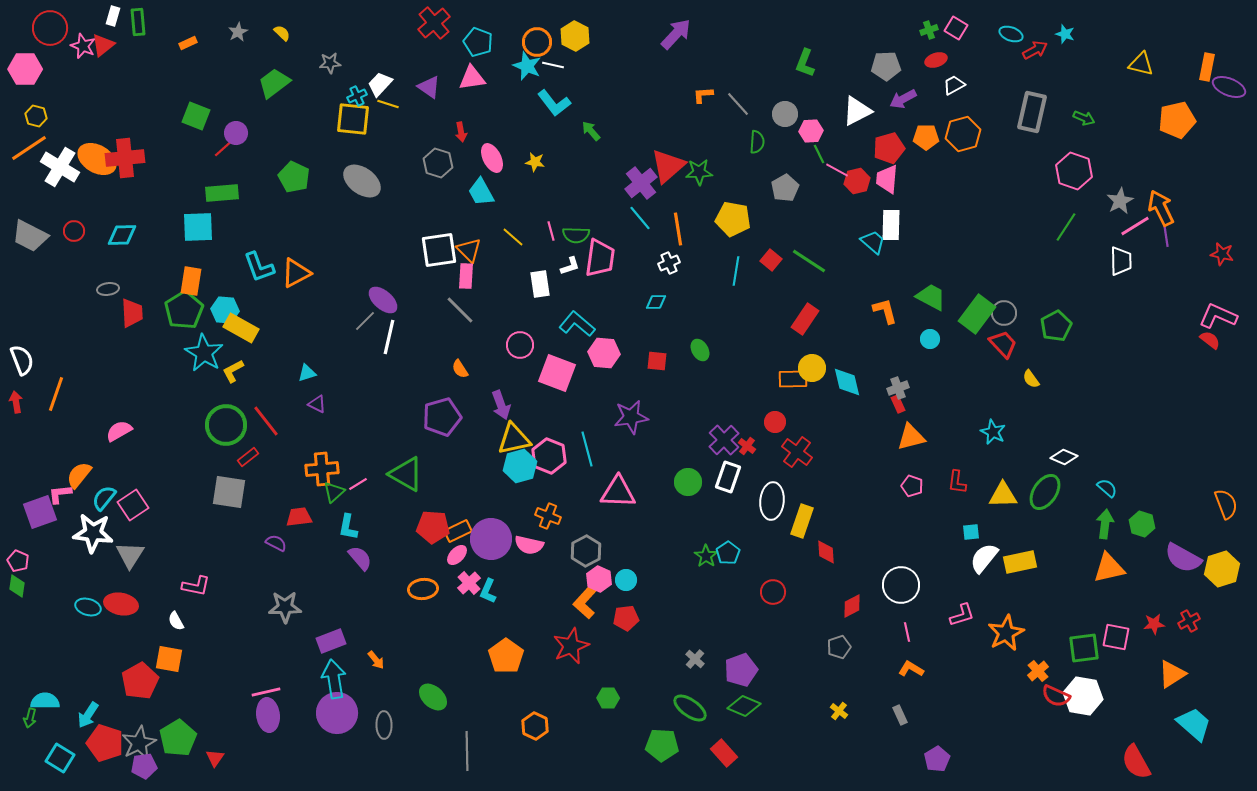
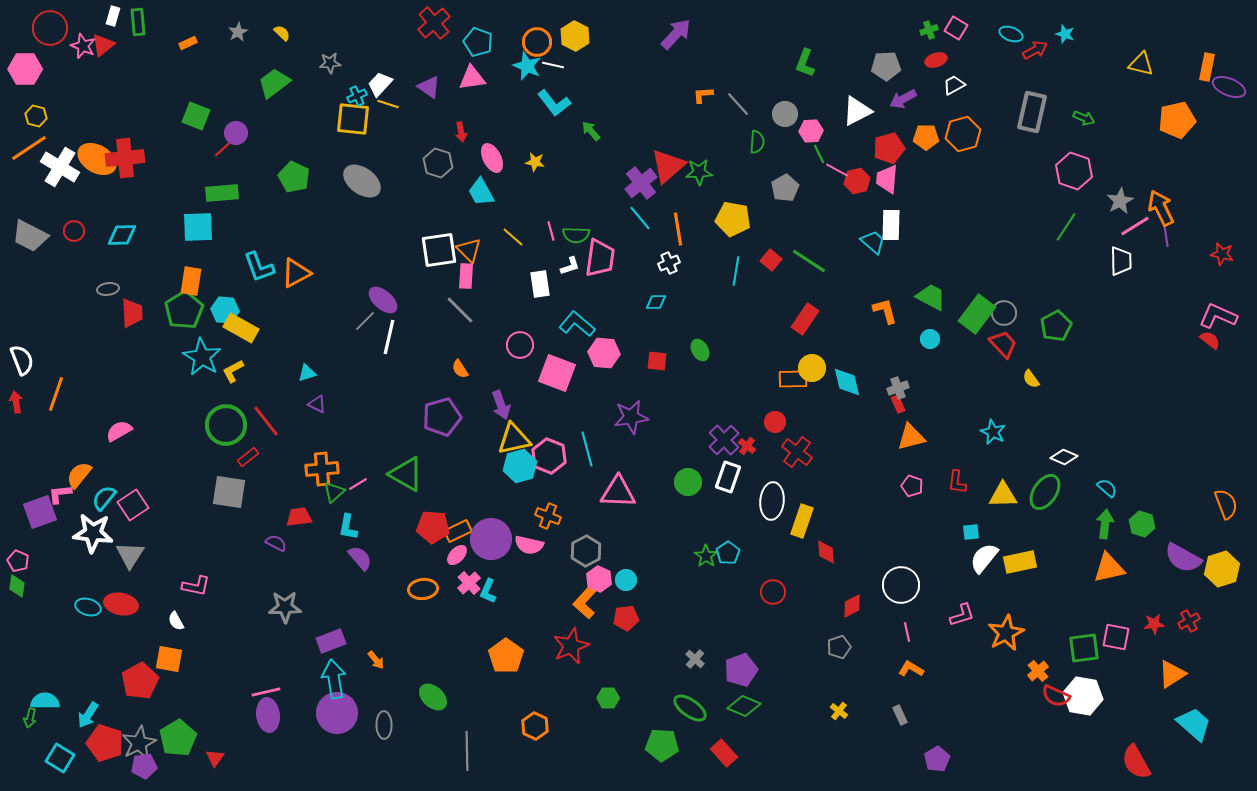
cyan star at (204, 353): moved 2 px left, 4 px down
